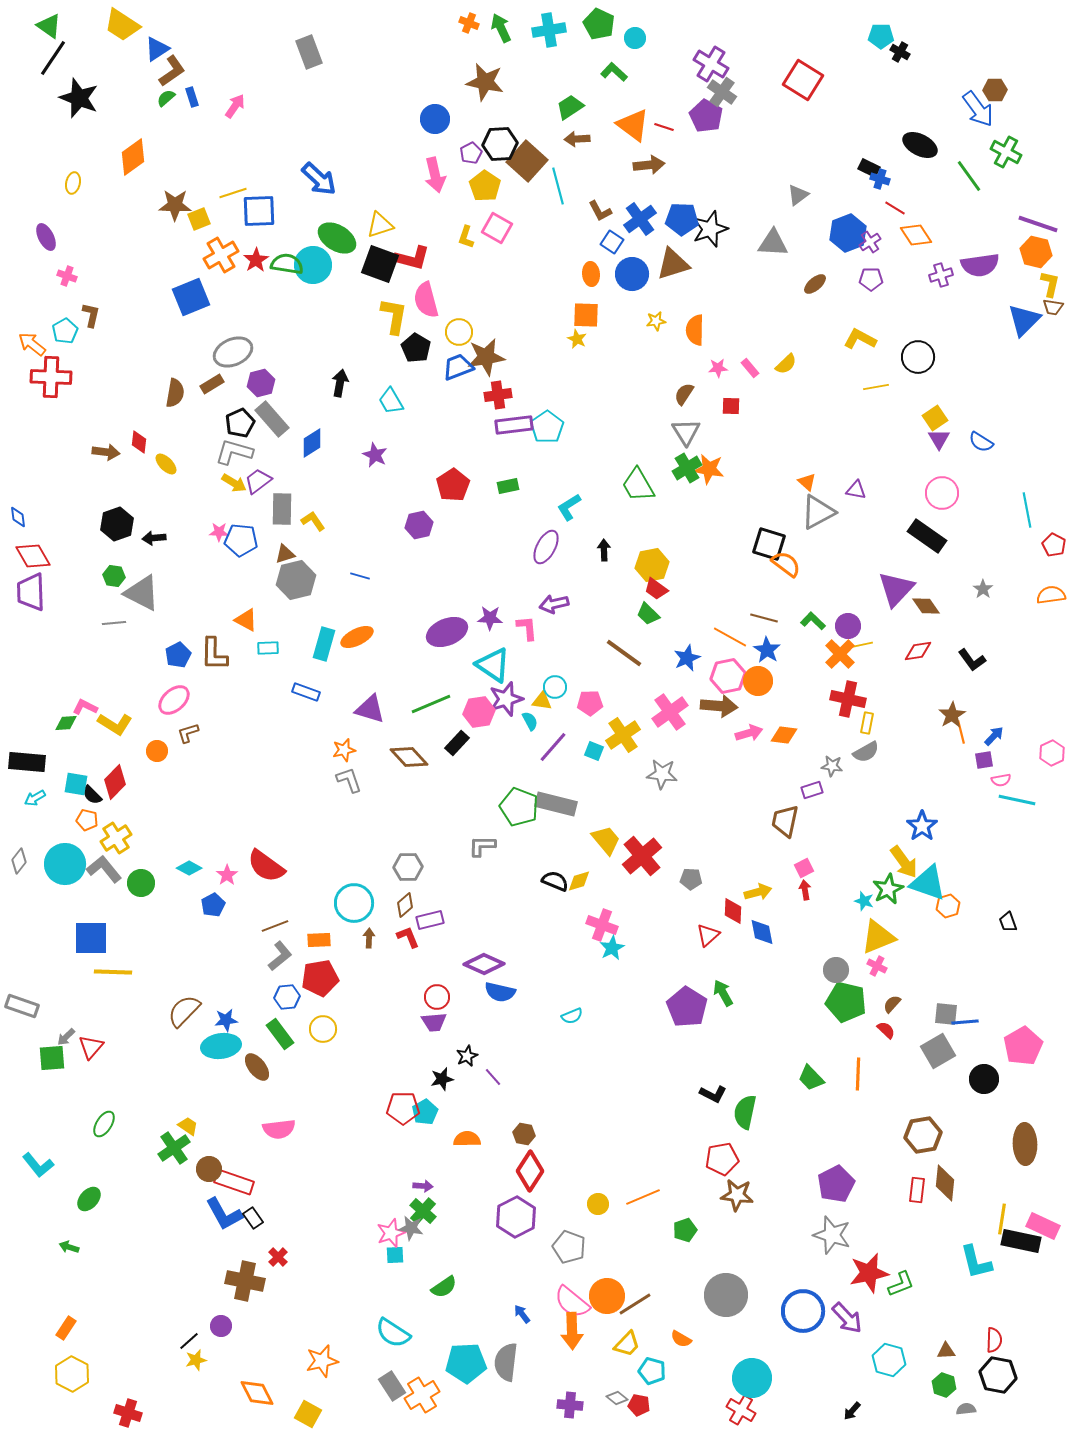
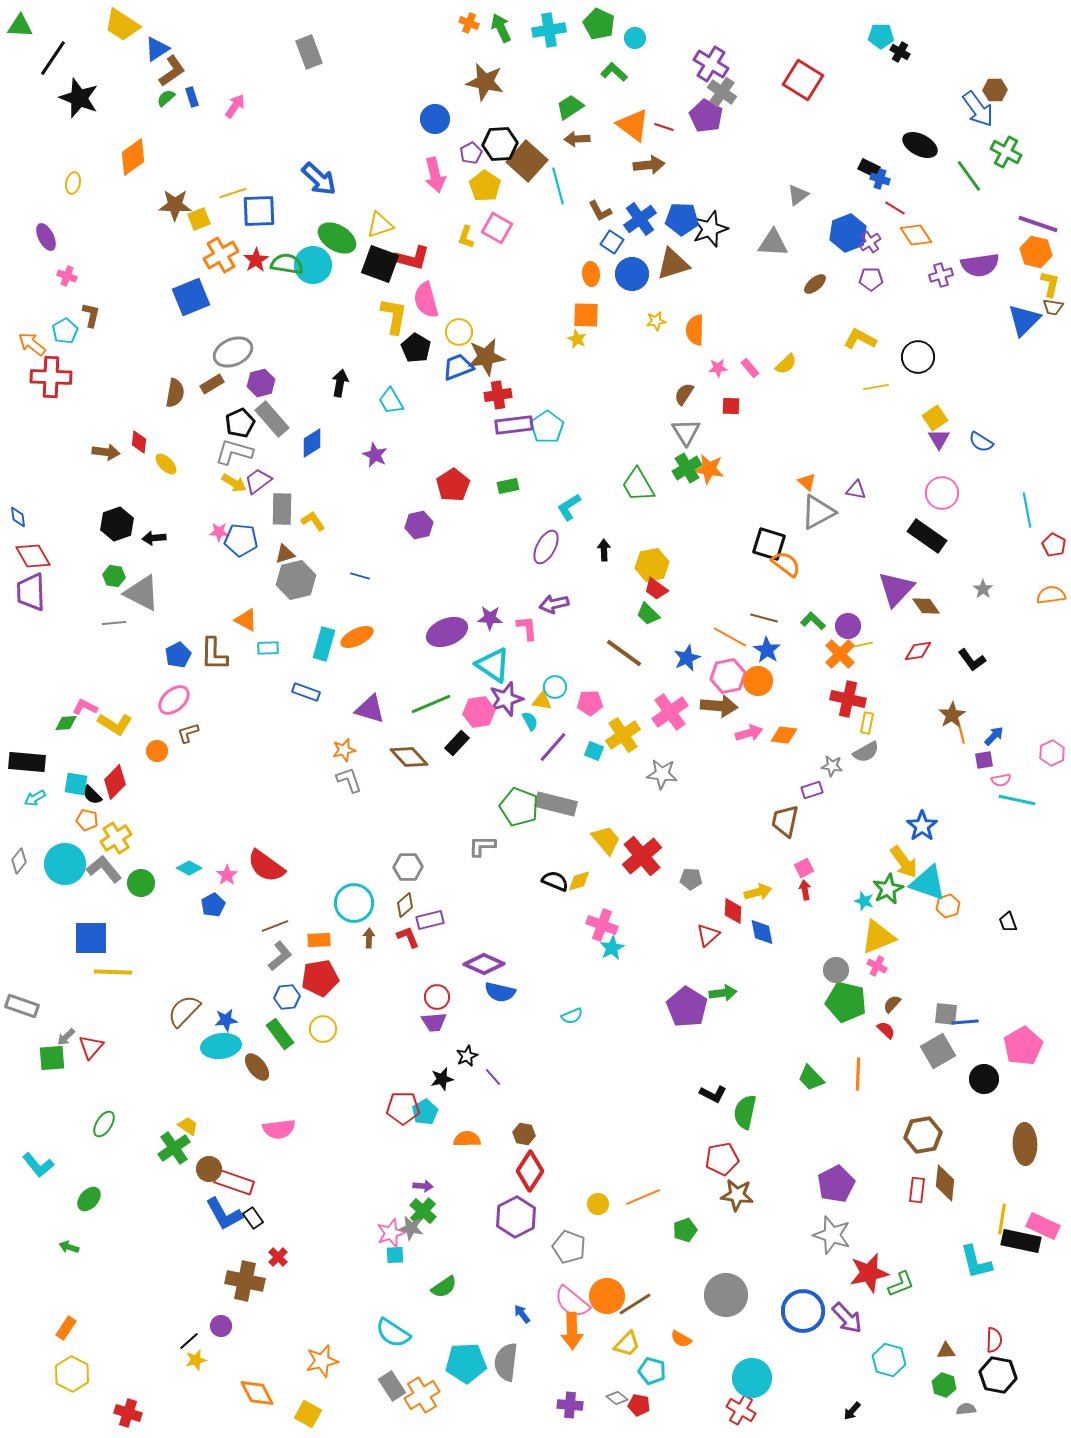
green triangle at (49, 26): moved 29 px left; rotated 32 degrees counterclockwise
green arrow at (723, 993): rotated 112 degrees clockwise
